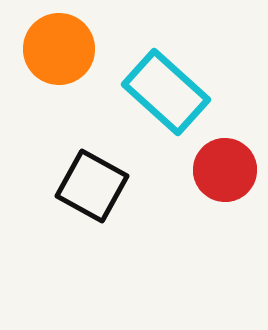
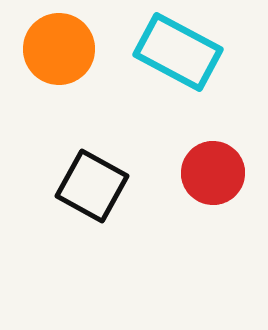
cyan rectangle: moved 12 px right, 40 px up; rotated 14 degrees counterclockwise
red circle: moved 12 px left, 3 px down
